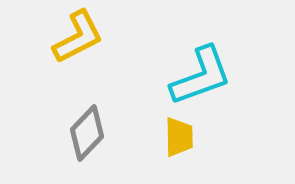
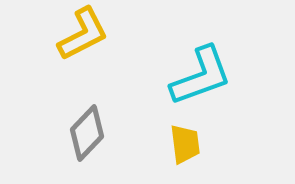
yellow L-shape: moved 5 px right, 3 px up
yellow trapezoid: moved 6 px right, 7 px down; rotated 6 degrees counterclockwise
